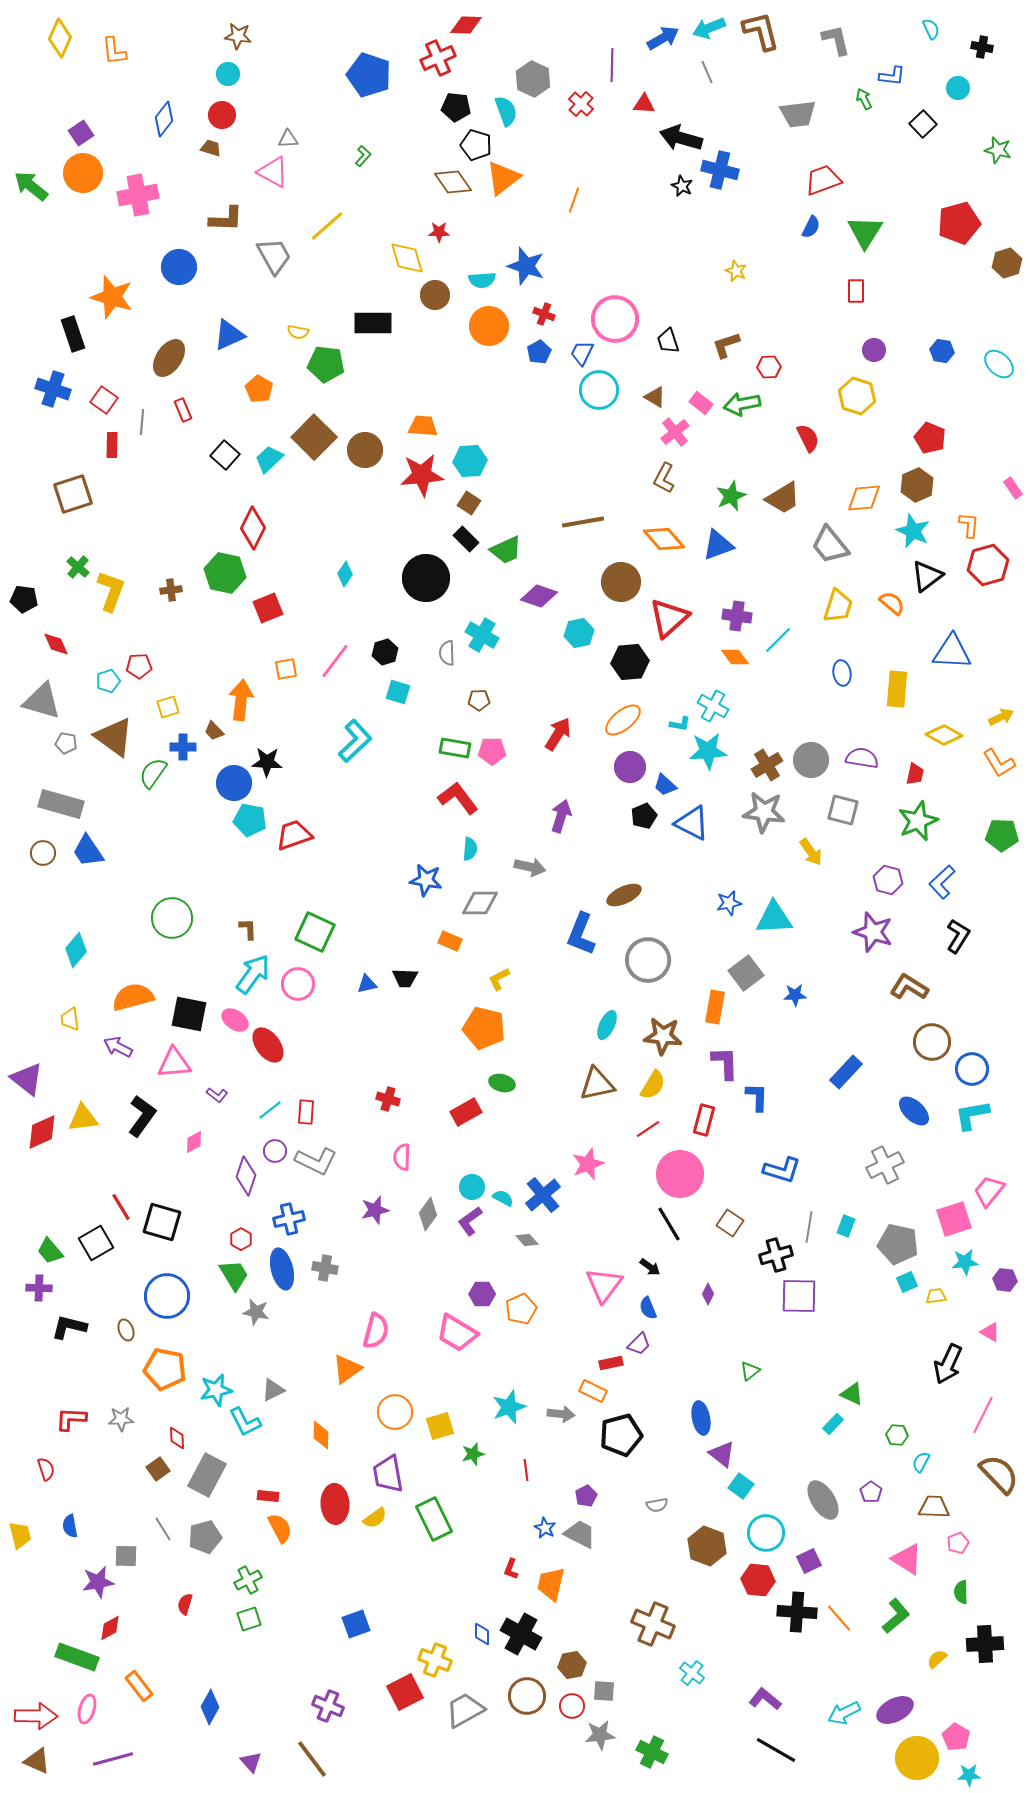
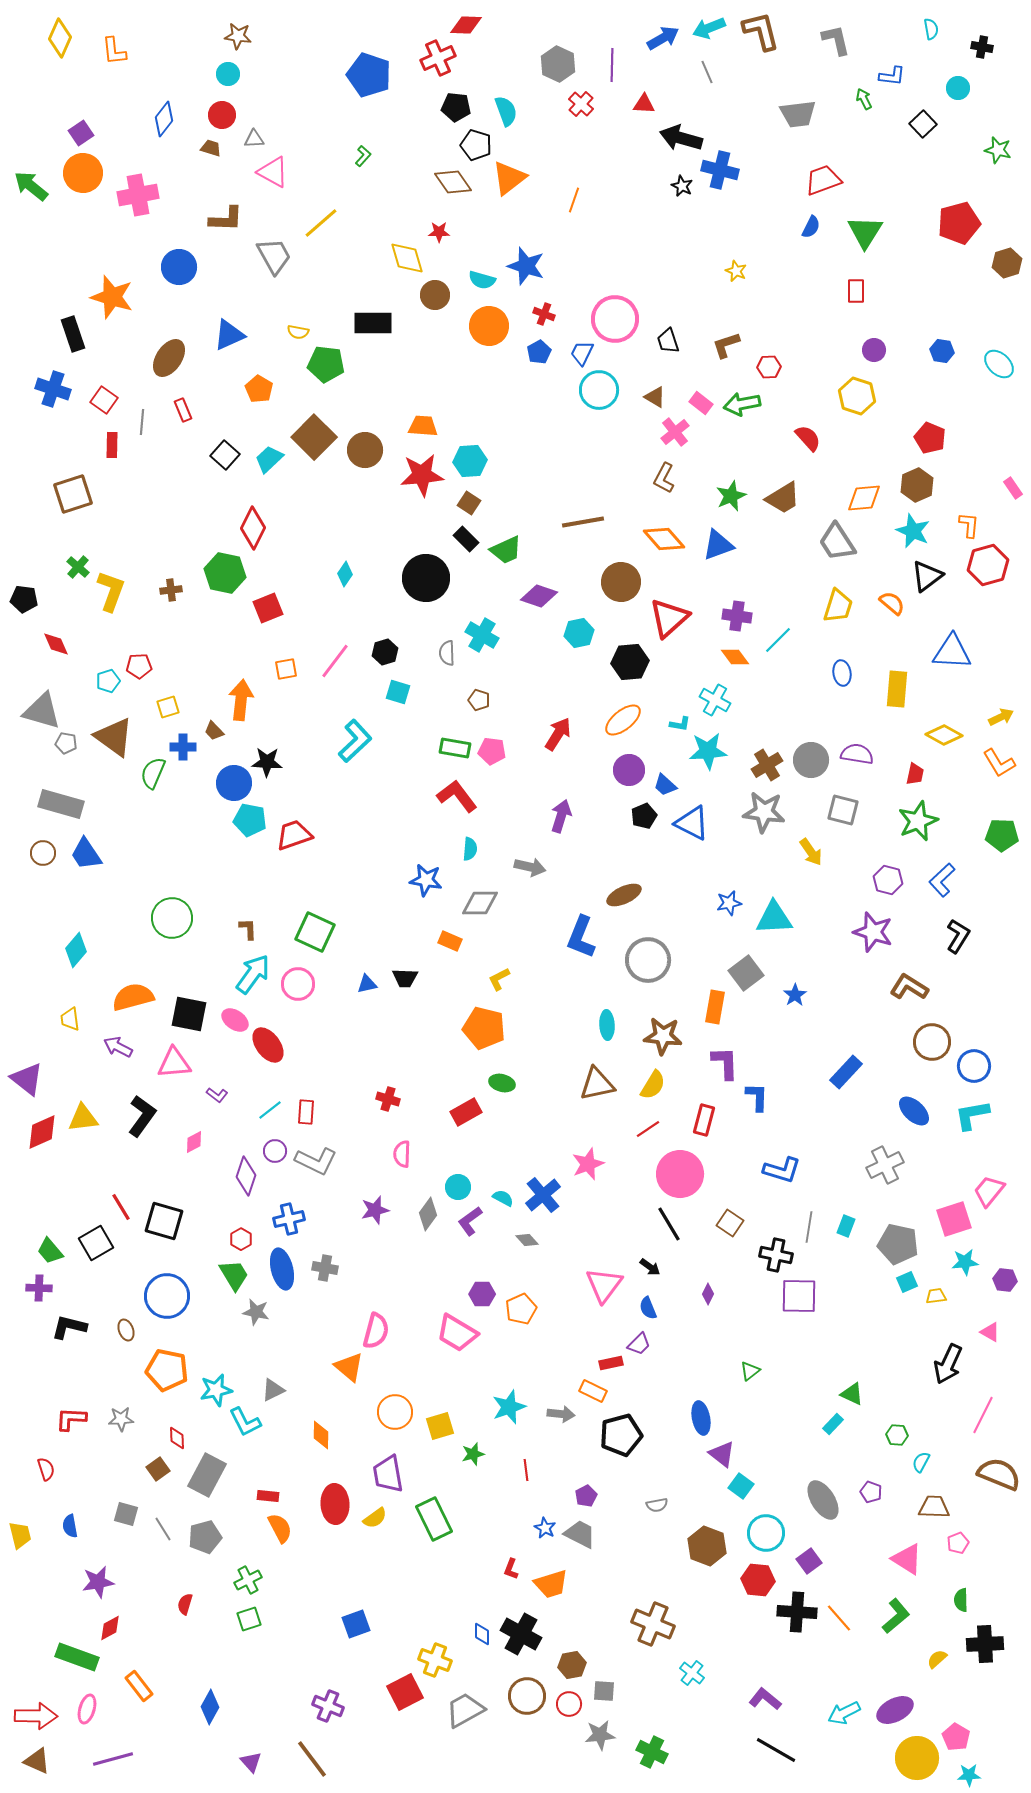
cyan semicircle at (931, 29): rotated 15 degrees clockwise
gray hexagon at (533, 79): moved 25 px right, 15 px up
gray triangle at (288, 139): moved 34 px left
orange triangle at (503, 178): moved 6 px right
yellow line at (327, 226): moved 6 px left, 3 px up
cyan semicircle at (482, 280): rotated 20 degrees clockwise
red semicircle at (808, 438): rotated 16 degrees counterclockwise
gray trapezoid at (830, 545): moved 7 px right, 3 px up; rotated 6 degrees clockwise
brown pentagon at (479, 700): rotated 20 degrees clockwise
gray triangle at (42, 701): moved 10 px down
cyan cross at (713, 706): moved 2 px right, 6 px up
pink pentagon at (492, 751): rotated 8 degrees clockwise
purple semicircle at (862, 758): moved 5 px left, 4 px up
purple circle at (630, 767): moved 1 px left, 3 px down
green semicircle at (153, 773): rotated 12 degrees counterclockwise
red L-shape at (458, 798): moved 1 px left, 2 px up
blue trapezoid at (88, 851): moved 2 px left, 3 px down
blue L-shape at (942, 882): moved 2 px up
blue L-shape at (581, 934): moved 3 px down
blue star at (795, 995): rotated 30 degrees counterclockwise
cyan ellipse at (607, 1025): rotated 28 degrees counterclockwise
blue circle at (972, 1069): moved 2 px right, 3 px up
pink semicircle at (402, 1157): moved 3 px up
cyan circle at (472, 1187): moved 14 px left
black square at (162, 1222): moved 2 px right, 1 px up
black cross at (776, 1255): rotated 28 degrees clockwise
orange pentagon at (165, 1369): moved 2 px right, 1 px down
orange triangle at (347, 1369): moved 2 px right, 2 px up; rotated 44 degrees counterclockwise
brown semicircle at (999, 1474): rotated 24 degrees counterclockwise
purple pentagon at (871, 1492): rotated 15 degrees counterclockwise
gray square at (126, 1556): moved 42 px up; rotated 15 degrees clockwise
purple square at (809, 1561): rotated 10 degrees counterclockwise
orange trapezoid at (551, 1584): rotated 120 degrees counterclockwise
green semicircle at (961, 1592): moved 8 px down
red circle at (572, 1706): moved 3 px left, 2 px up
